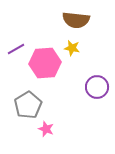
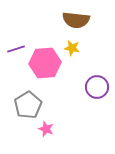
purple line: rotated 12 degrees clockwise
